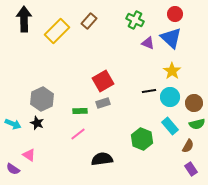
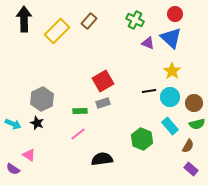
purple rectangle: rotated 16 degrees counterclockwise
